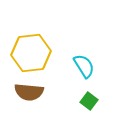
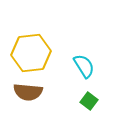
brown semicircle: moved 1 px left
